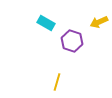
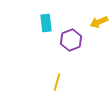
cyan rectangle: rotated 54 degrees clockwise
purple hexagon: moved 1 px left, 1 px up; rotated 20 degrees clockwise
